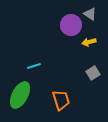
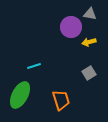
gray triangle: rotated 24 degrees counterclockwise
purple circle: moved 2 px down
gray square: moved 4 px left
